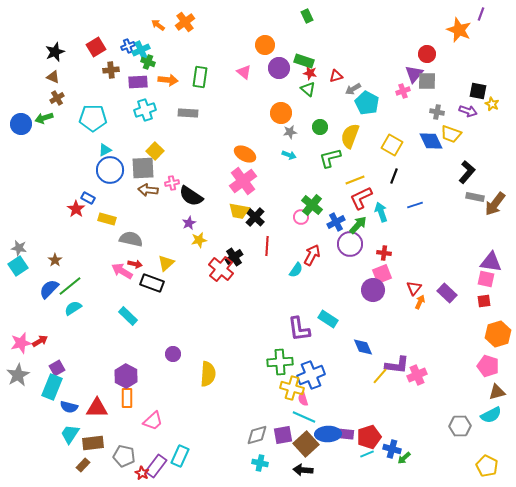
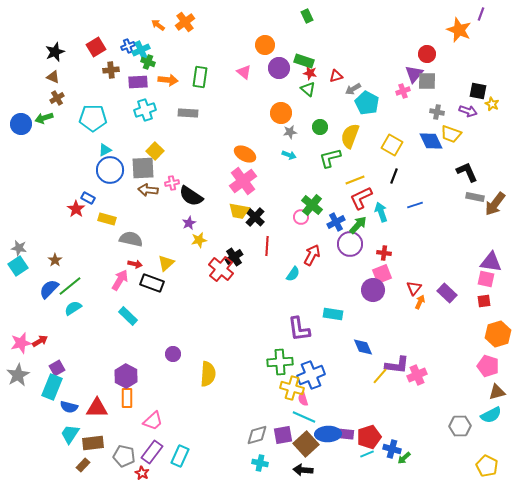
black L-shape at (467, 172): rotated 65 degrees counterclockwise
cyan semicircle at (296, 270): moved 3 px left, 4 px down
pink arrow at (122, 271): moved 2 px left, 9 px down; rotated 90 degrees clockwise
cyan rectangle at (328, 319): moved 5 px right, 5 px up; rotated 24 degrees counterclockwise
purple rectangle at (156, 466): moved 4 px left, 14 px up
